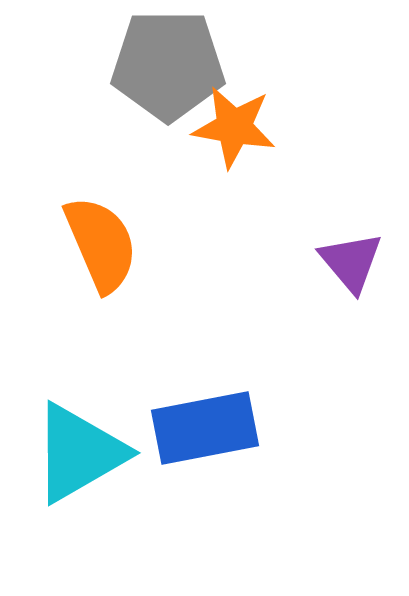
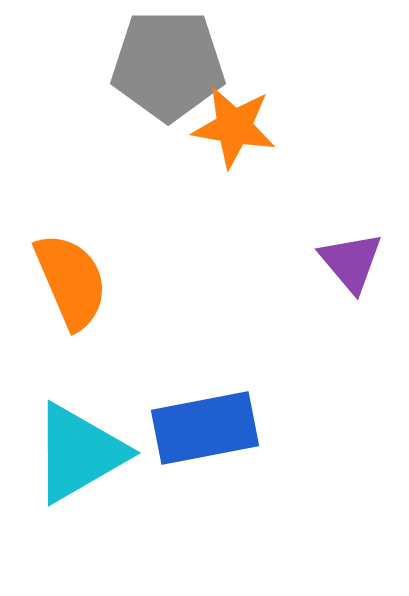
orange semicircle: moved 30 px left, 37 px down
